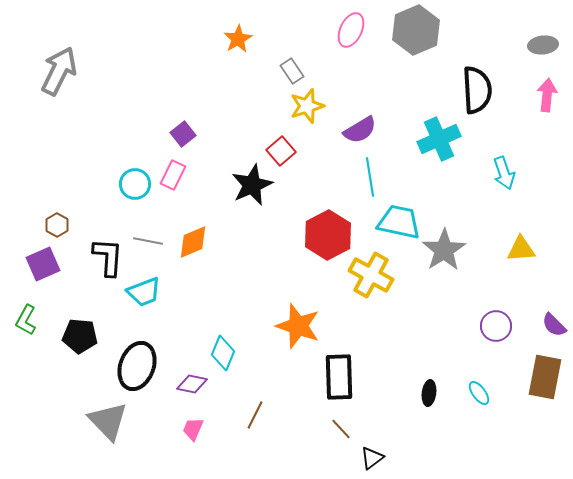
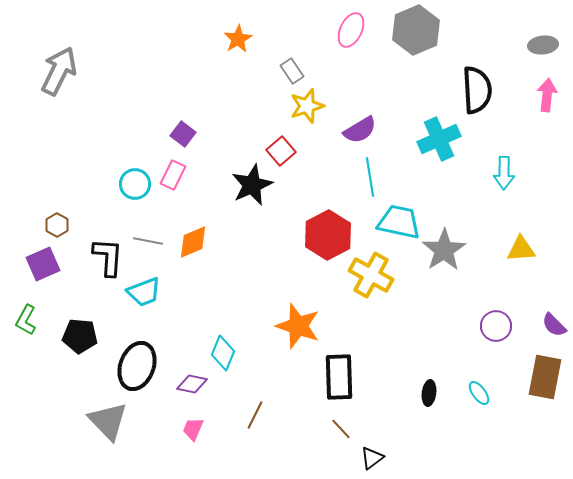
purple square at (183, 134): rotated 15 degrees counterclockwise
cyan arrow at (504, 173): rotated 20 degrees clockwise
